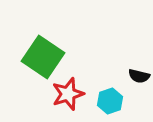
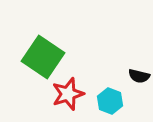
cyan hexagon: rotated 20 degrees counterclockwise
